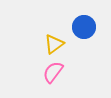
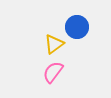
blue circle: moved 7 px left
